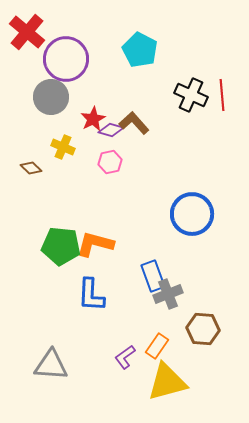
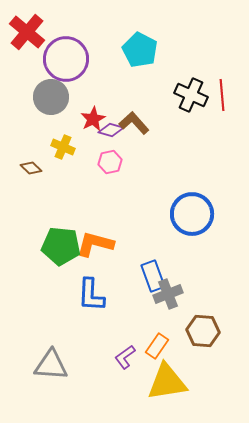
brown hexagon: moved 2 px down
yellow triangle: rotated 6 degrees clockwise
